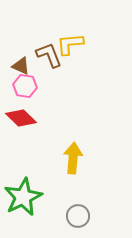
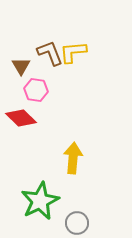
yellow L-shape: moved 3 px right, 8 px down
brown L-shape: moved 1 px right, 2 px up
brown triangle: rotated 36 degrees clockwise
pink hexagon: moved 11 px right, 4 px down
green star: moved 17 px right, 4 px down
gray circle: moved 1 px left, 7 px down
